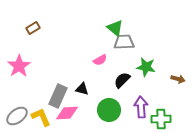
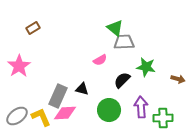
pink diamond: moved 2 px left
green cross: moved 2 px right, 1 px up
